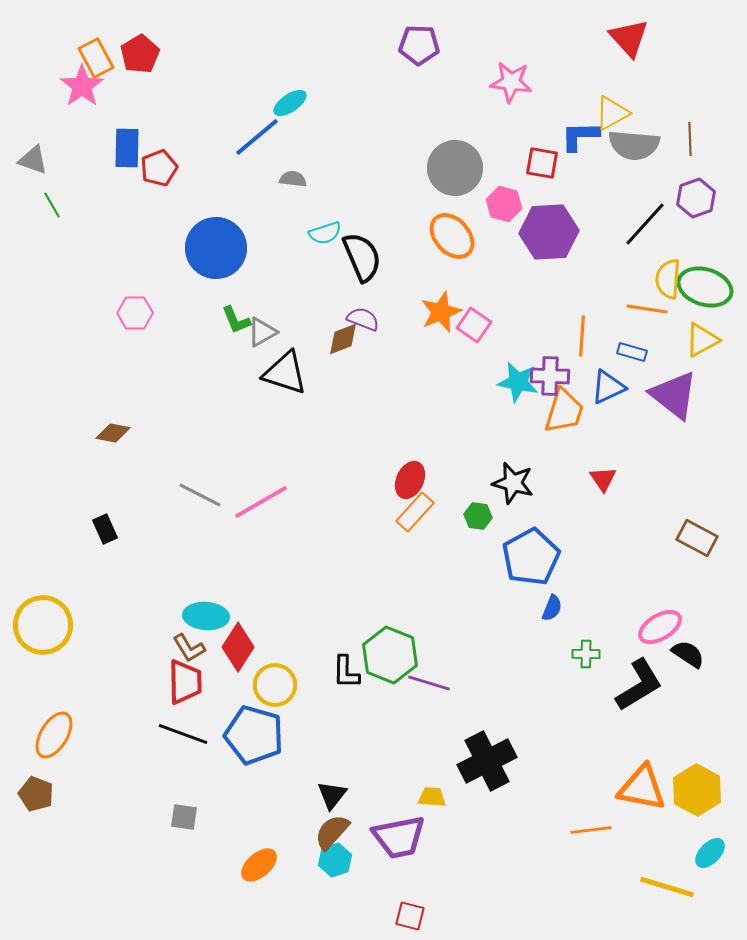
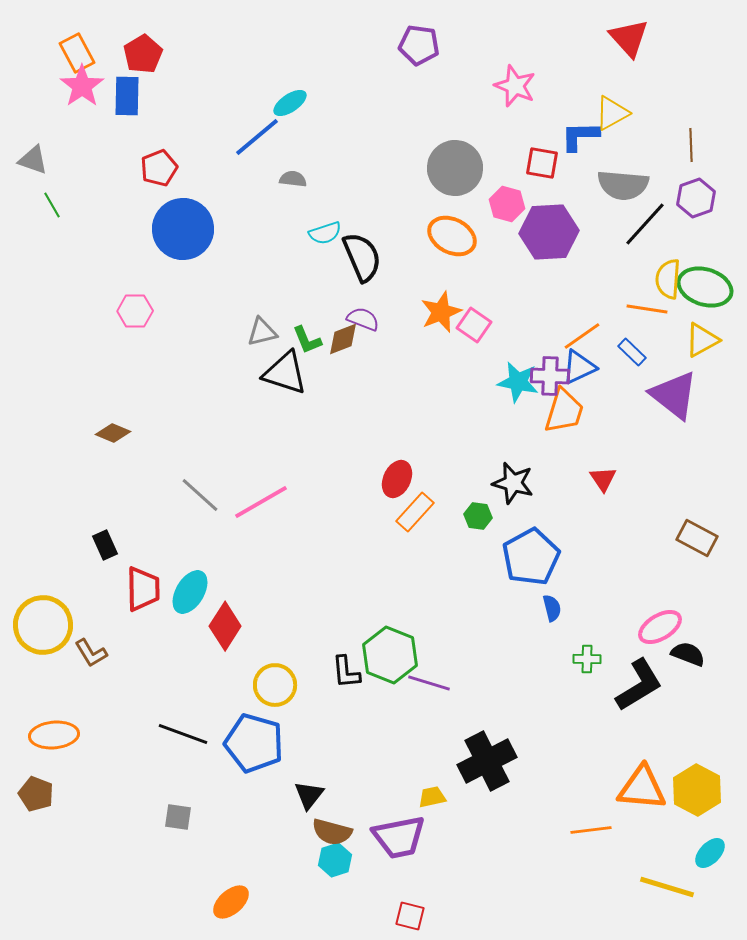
purple pentagon at (419, 45): rotated 6 degrees clockwise
red pentagon at (140, 54): moved 3 px right
orange rectangle at (96, 58): moved 19 px left, 5 px up
pink star at (511, 82): moved 4 px right, 4 px down; rotated 15 degrees clockwise
brown line at (690, 139): moved 1 px right, 6 px down
gray semicircle at (634, 145): moved 11 px left, 40 px down
blue rectangle at (127, 148): moved 52 px up
pink hexagon at (504, 204): moved 3 px right
orange ellipse at (452, 236): rotated 21 degrees counterclockwise
blue circle at (216, 248): moved 33 px left, 19 px up
pink hexagon at (135, 313): moved 2 px up
green L-shape at (236, 320): moved 71 px right, 20 px down
gray triangle at (262, 332): rotated 16 degrees clockwise
orange line at (582, 336): rotated 51 degrees clockwise
blue rectangle at (632, 352): rotated 28 degrees clockwise
blue triangle at (608, 387): moved 29 px left, 20 px up
brown diamond at (113, 433): rotated 12 degrees clockwise
red ellipse at (410, 480): moved 13 px left, 1 px up
gray line at (200, 495): rotated 15 degrees clockwise
black rectangle at (105, 529): moved 16 px down
blue semicircle at (552, 608): rotated 36 degrees counterclockwise
cyan ellipse at (206, 616): moved 16 px left, 24 px up; rotated 63 degrees counterclockwise
red diamond at (238, 647): moved 13 px left, 21 px up
brown L-shape at (189, 648): moved 98 px left, 5 px down
green cross at (586, 654): moved 1 px right, 5 px down
black semicircle at (688, 654): rotated 12 degrees counterclockwise
black L-shape at (346, 672): rotated 6 degrees counterclockwise
red trapezoid at (185, 682): moved 42 px left, 93 px up
orange ellipse at (54, 735): rotated 54 degrees clockwise
blue pentagon at (254, 735): moved 8 px down
orange triangle at (642, 788): rotated 6 degrees counterclockwise
black triangle at (332, 795): moved 23 px left
yellow trapezoid at (432, 797): rotated 16 degrees counterclockwise
gray square at (184, 817): moved 6 px left
brown semicircle at (332, 832): rotated 117 degrees counterclockwise
orange ellipse at (259, 865): moved 28 px left, 37 px down
